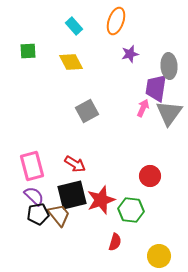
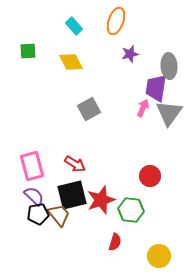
gray square: moved 2 px right, 2 px up
